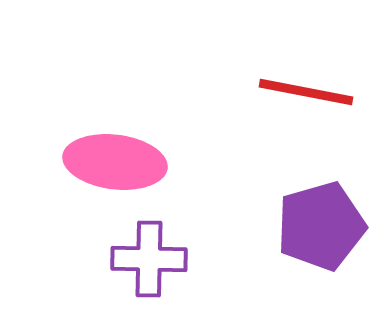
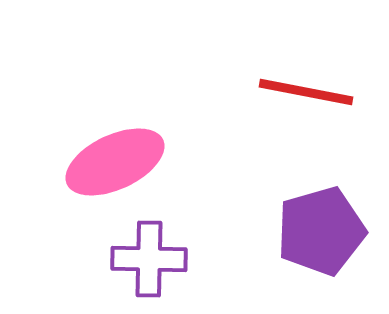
pink ellipse: rotated 32 degrees counterclockwise
purple pentagon: moved 5 px down
